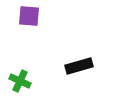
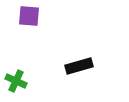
green cross: moved 4 px left
